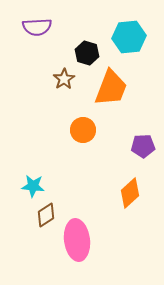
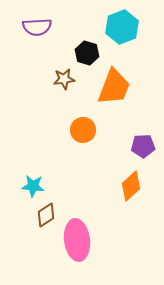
cyan hexagon: moved 7 px left, 10 px up; rotated 16 degrees counterclockwise
brown star: rotated 25 degrees clockwise
orange trapezoid: moved 3 px right, 1 px up
orange diamond: moved 1 px right, 7 px up
